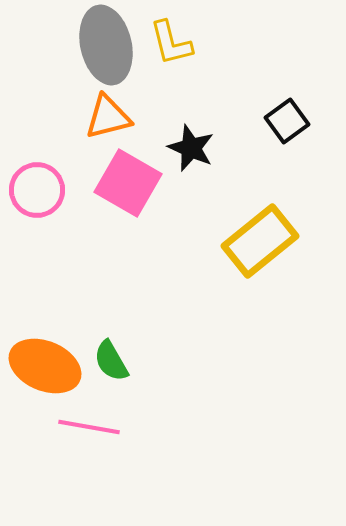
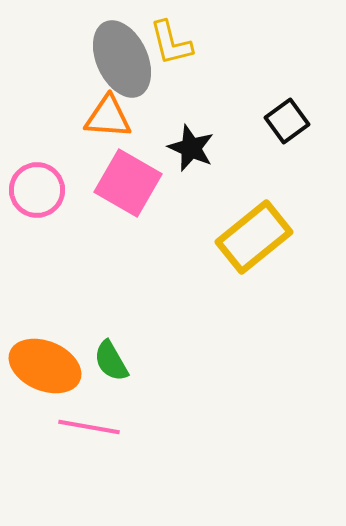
gray ellipse: moved 16 px right, 14 px down; rotated 12 degrees counterclockwise
orange triangle: rotated 18 degrees clockwise
yellow rectangle: moved 6 px left, 4 px up
